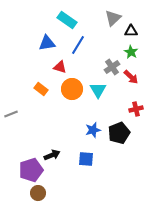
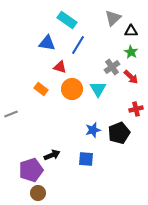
blue triangle: rotated 18 degrees clockwise
cyan triangle: moved 1 px up
